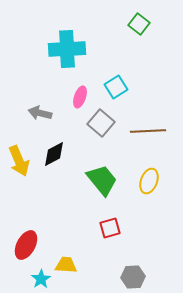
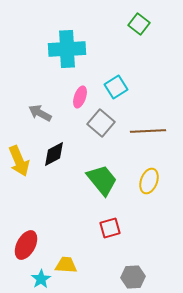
gray arrow: rotated 15 degrees clockwise
